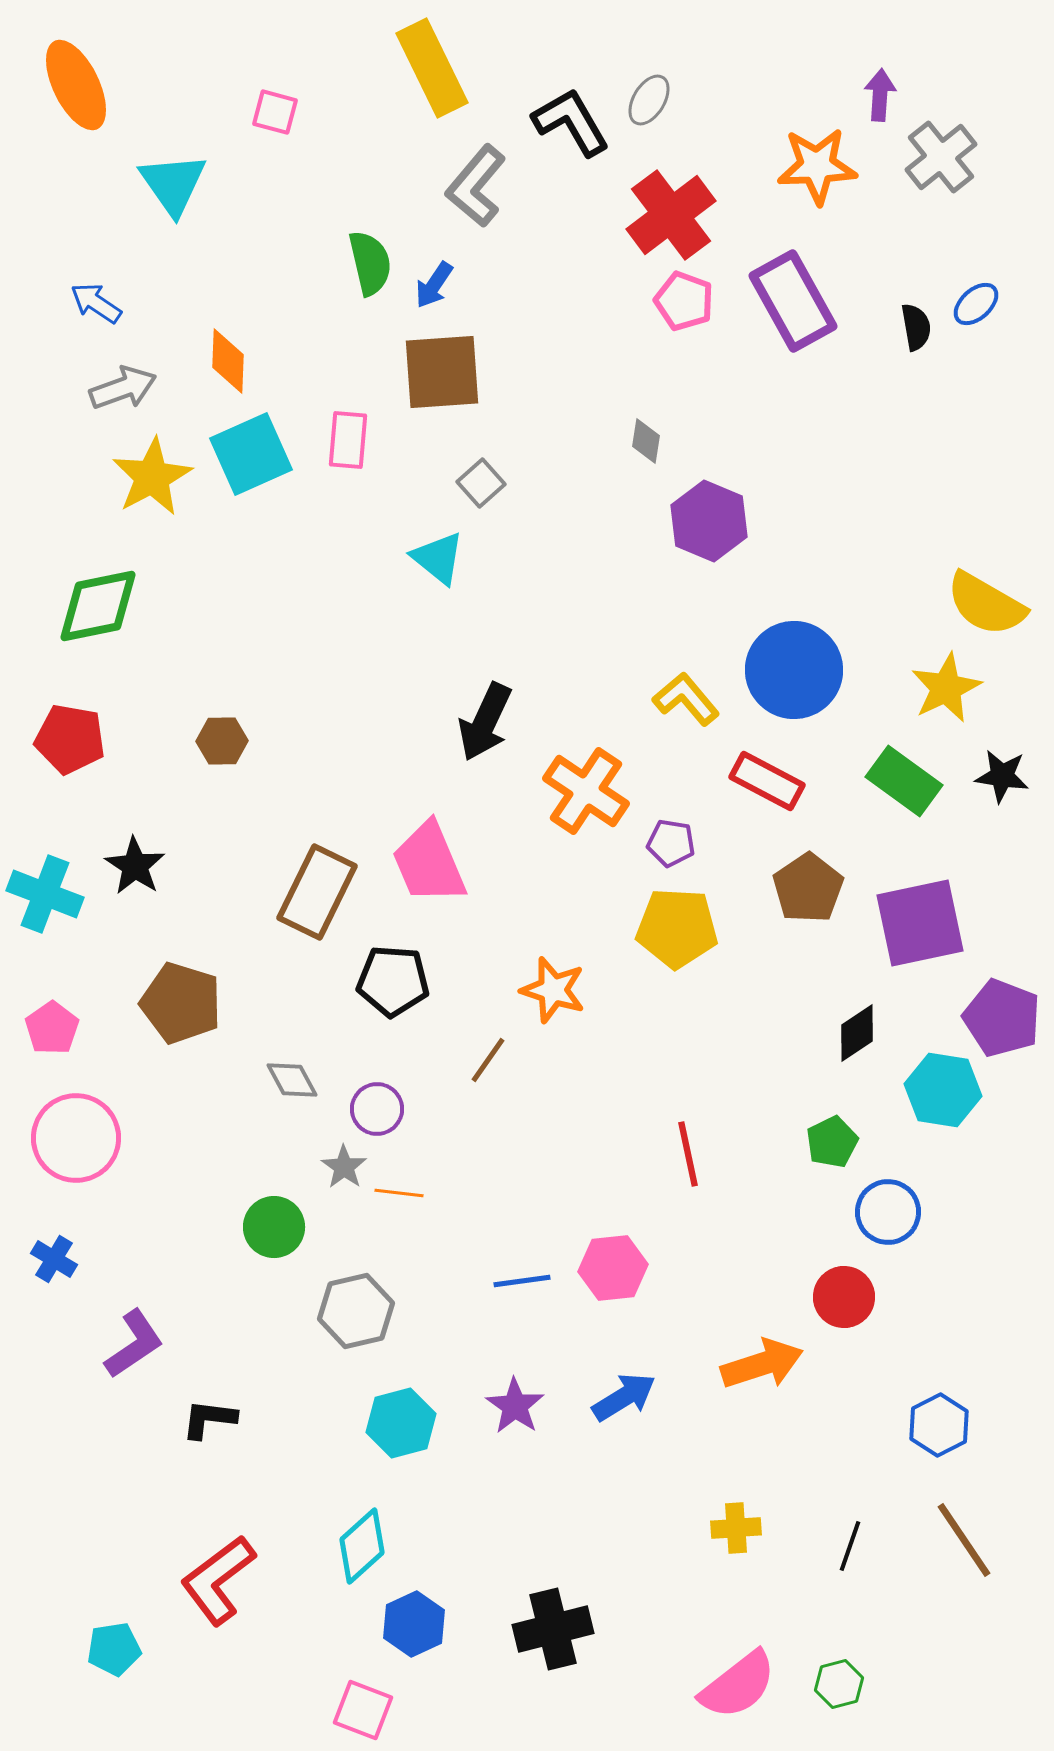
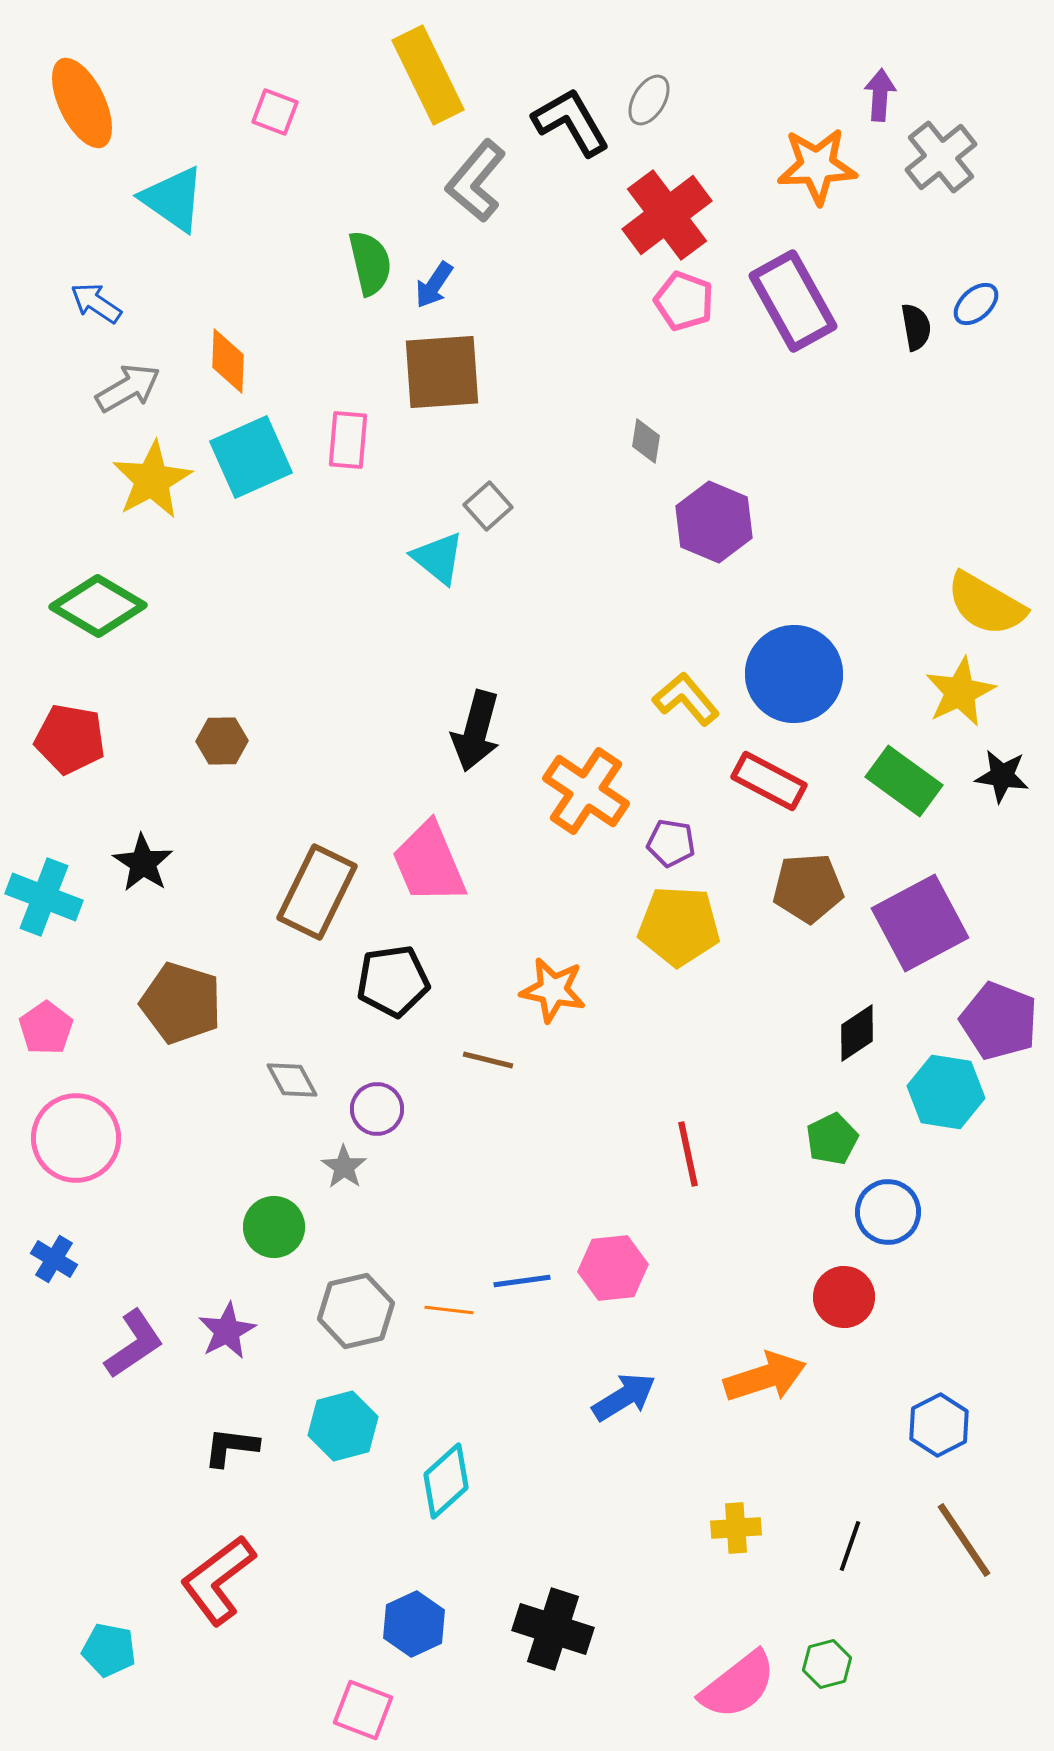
yellow rectangle at (432, 68): moved 4 px left, 7 px down
orange ellipse at (76, 85): moved 6 px right, 18 px down
pink square at (275, 112): rotated 6 degrees clockwise
cyan triangle at (173, 184): moved 15 px down; rotated 20 degrees counterclockwise
gray L-shape at (476, 186): moved 5 px up
red cross at (671, 215): moved 4 px left
gray arrow at (123, 388): moved 5 px right; rotated 10 degrees counterclockwise
cyan square at (251, 454): moved 3 px down
yellow star at (152, 477): moved 3 px down
gray square at (481, 483): moved 7 px right, 23 px down
purple hexagon at (709, 521): moved 5 px right, 1 px down
green diamond at (98, 606): rotated 42 degrees clockwise
blue circle at (794, 670): moved 4 px down
yellow star at (946, 688): moved 14 px right, 4 px down
black arrow at (485, 722): moved 9 px left, 9 px down; rotated 10 degrees counterclockwise
red rectangle at (767, 781): moved 2 px right
black star at (135, 866): moved 8 px right, 3 px up
brown pentagon at (808, 888): rotated 30 degrees clockwise
cyan cross at (45, 894): moved 1 px left, 3 px down
purple square at (920, 923): rotated 16 degrees counterclockwise
yellow pentagon at (677, 928): moved 2 px right, 2 px up
black pentagon at (393, 981): rotated 12 degrees counterclockwise
orange star at (553, 990): rotated 6 degrees counterclockwise
purple pentagon at (1002, 1018): moved 3 px left, 3 px down
pink pentagon at (52, 1028): moved 6 px left
brown line at (488, 1060): rotated 69 degrees clockwise
cyan hexagon at (943, 1090): moved 3 px right, 2 px down
green pentagon at (832, 1142): moved 3 px up
orange line at (399, 1193): moved 50 px right, 117 px down
orange arrow at (762, 1364): moved 3 px right, 13 px down
purple star at (515, 1406): moved 288 px left, 75 px up; rotated 10 degrees clockwise
black L-shape at (209, 1419): moved 22 px right, 28 px down
cyan hexagon at (401, 1423): moved 58 px left, 3 px down
cyan diamond at (362, 1546): moved 84 px right, 65 px up
black cross at (553, 1629): rotated 32 degrees clockwise
cyan pentagon at (114, 1649): moved 5 px left, 1 px down; rotated 20 degrees clockwise
green hexagon at (839, 1684): moved 12 px left, 20 px up
